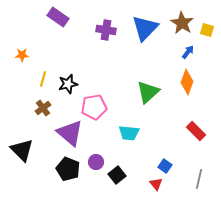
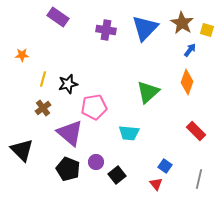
blue arrow: moved 2 px right, 2 px up
